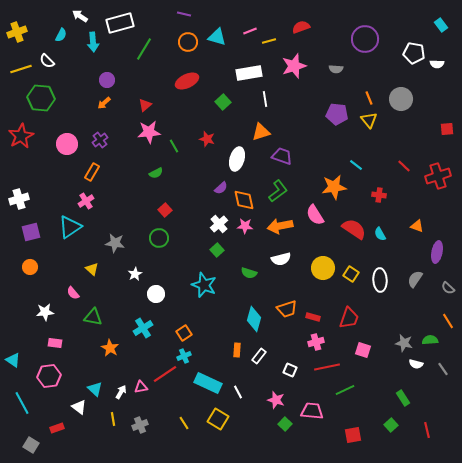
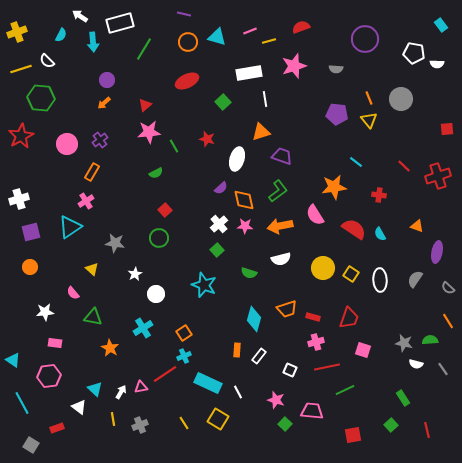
cyan line at (356, 165): moved 3 px up
